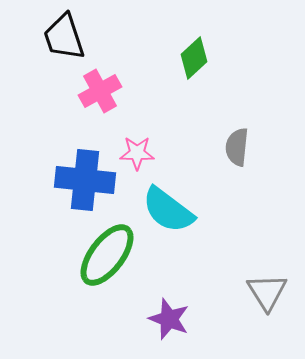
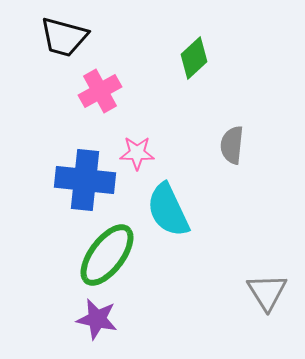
black trapezoid: rotated 57 degrees counterclockwise
gray semicircle: moved 5 px left, 2 px up
cyan semicircle: rotated 28 degrees clockwise
purple star: moved 72 px left; rotated 9 degrees counterclockwise
